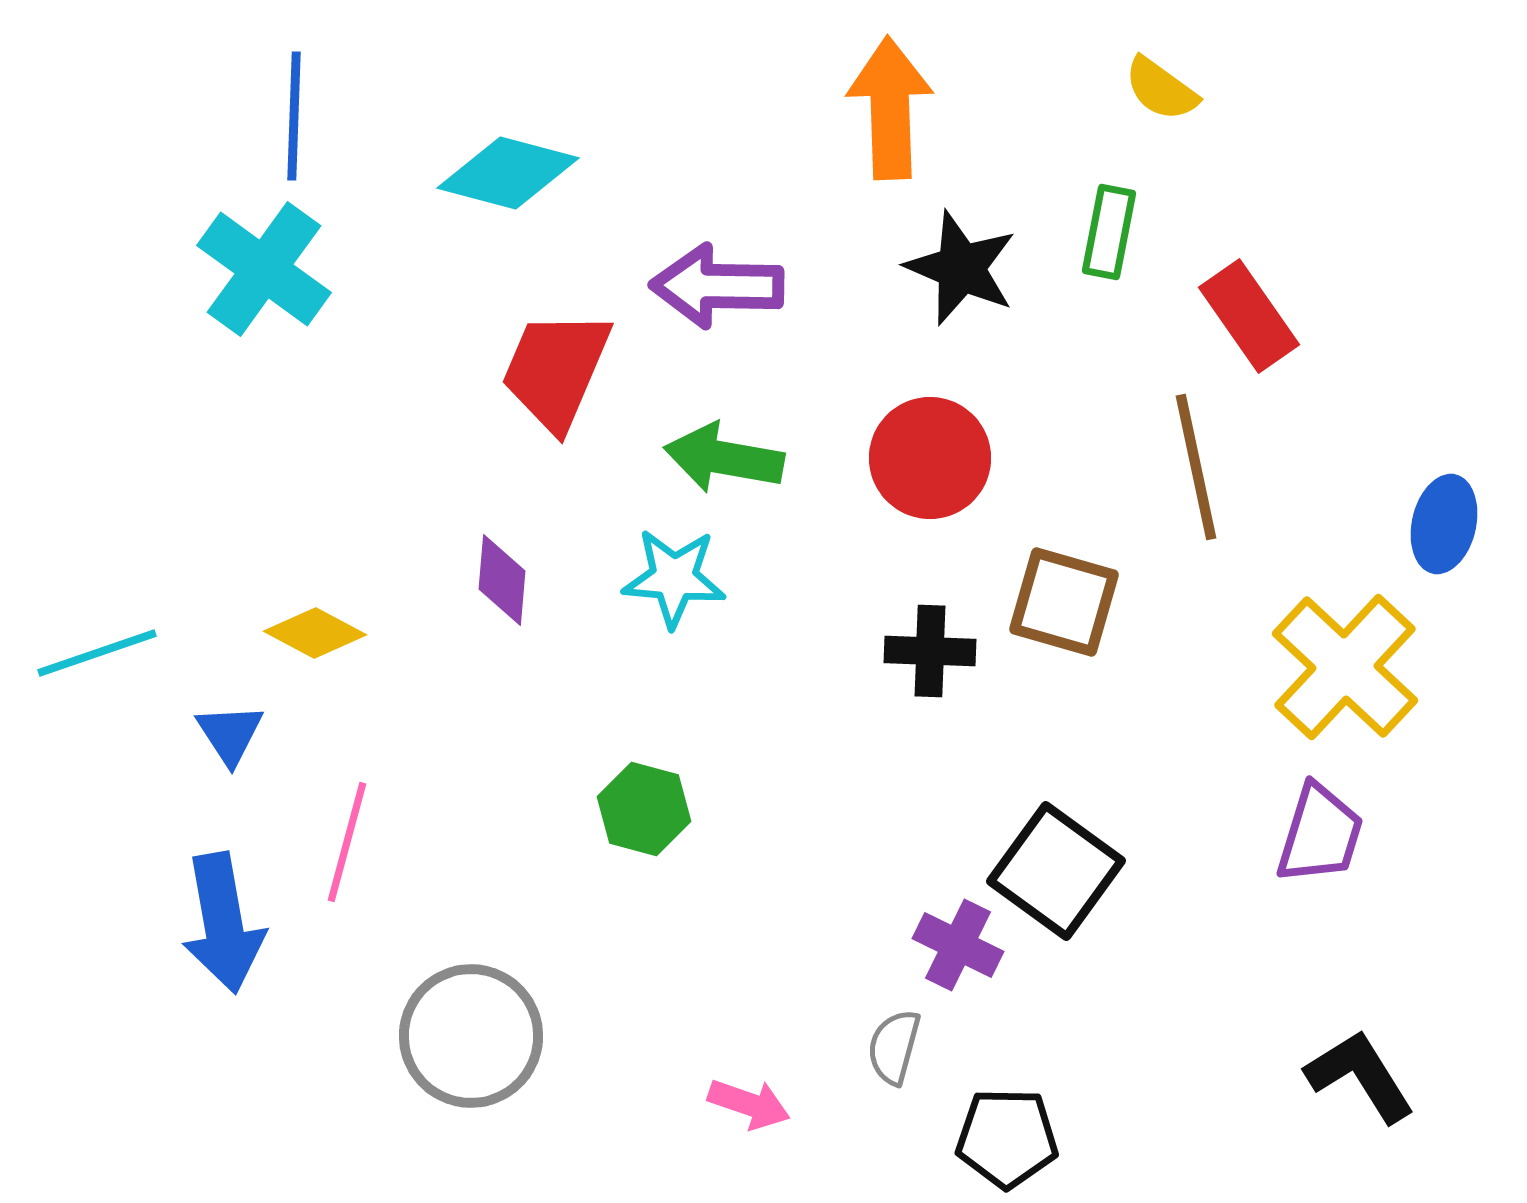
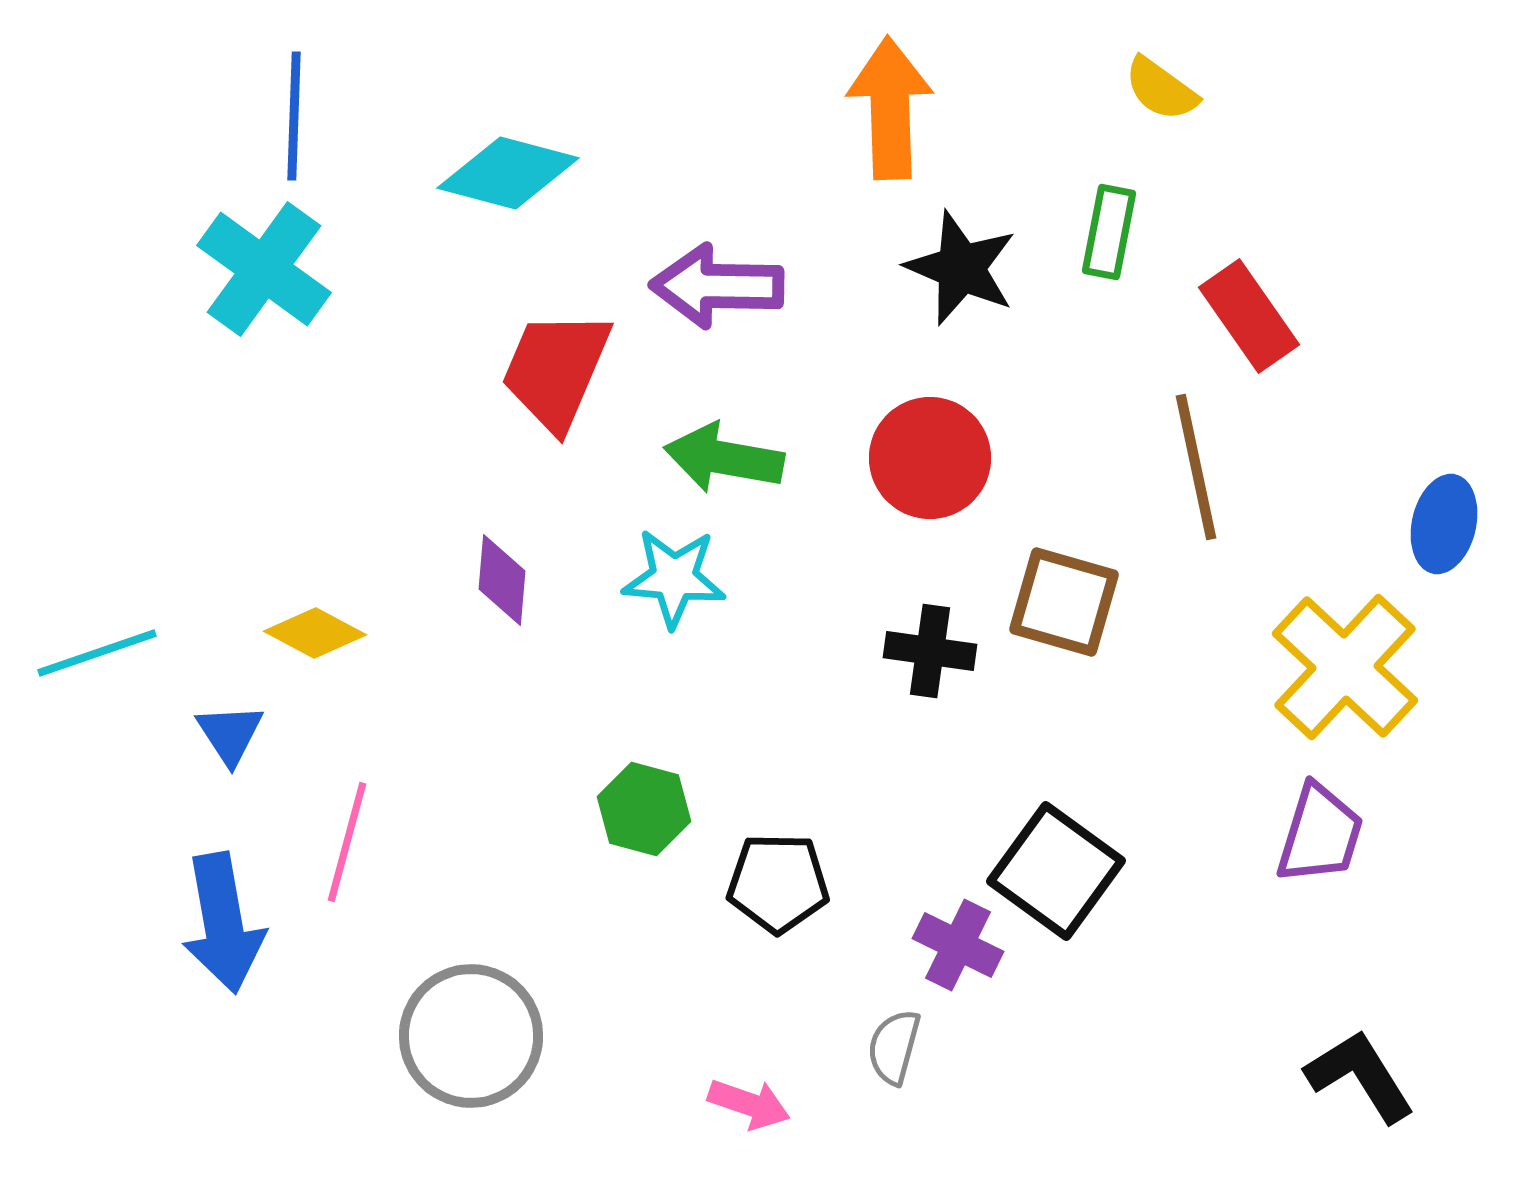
black cross: rotated 6 degrees clockwise
black pentagon: moved 229 px left, 255 px up
